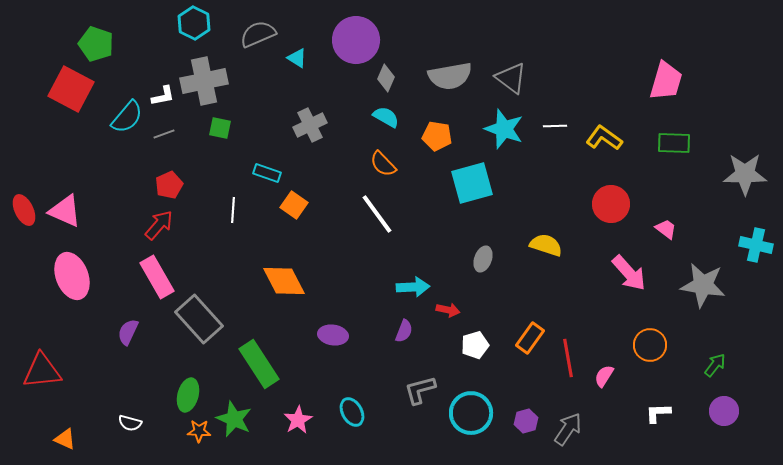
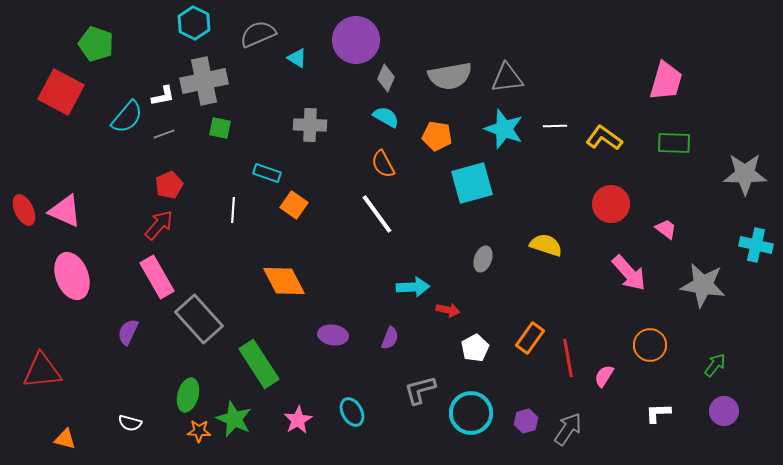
gray triangle at (511, 78): moved 4 px left; rotated 44 degrees counterclockwise
red square at (71, 89): moved 10 px left, 3 px down
gray cross at (310, 125): rotated 28 degrees clockwise
orange semicircle at (383, 164): rotated 16 degrees clockwise
purple semicircle at (404, 331): moved 14 px left, 7 px down
white pentagon at (475, 345): moved 3 px down; rotated 12 degrees counterclockwise
orange triangle at (65, 439): rotated 10 degrees counterclockwise
